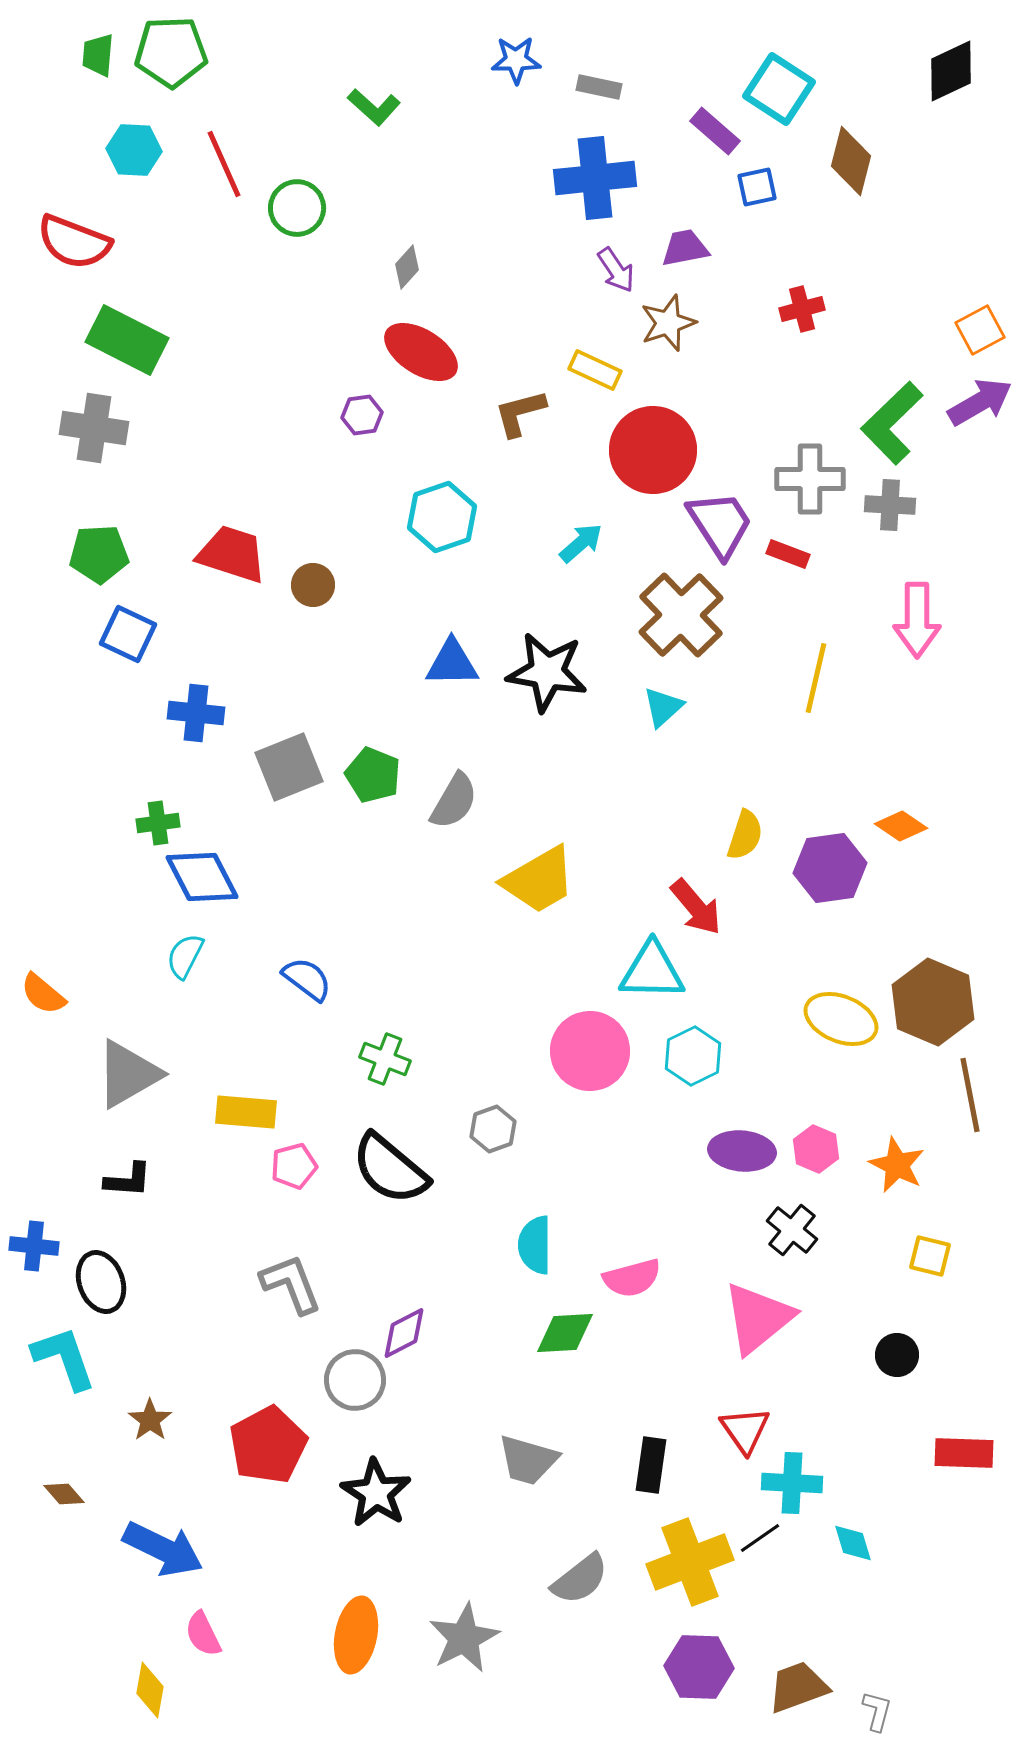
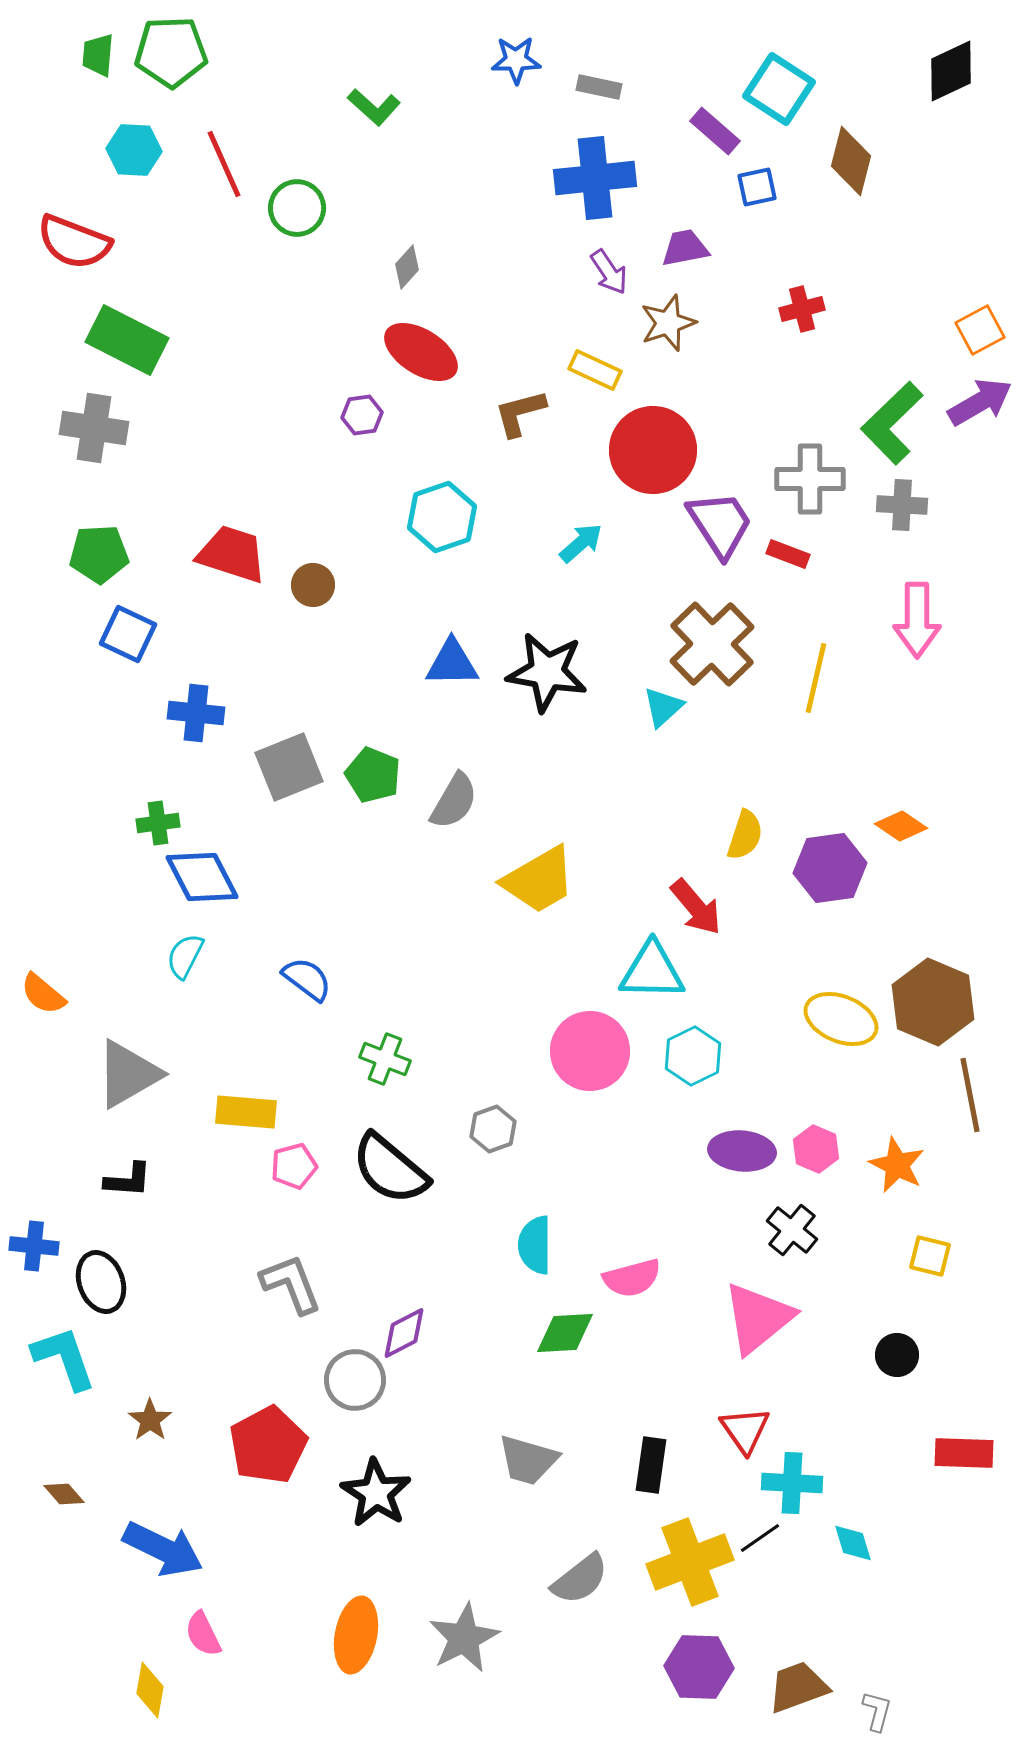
purple arrow at (616, 270): moved 7 px left, 2 px down
gray cross at (890, 505): moved 12 px right
brown cross at (681, 615): moved 31 px right, 29 px down
